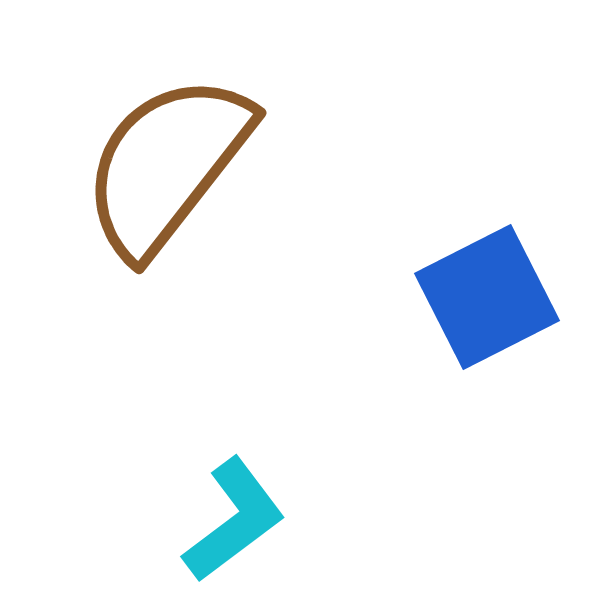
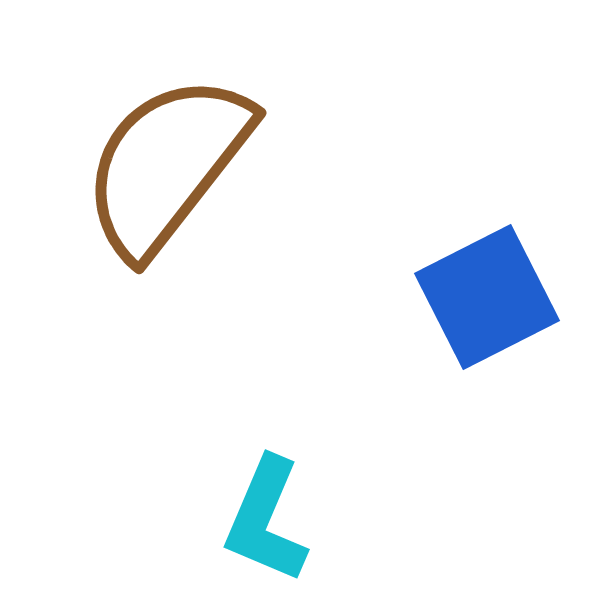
cyan L-shape: moved 32 px right; rotated 150 degrees clockwise
